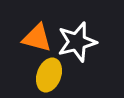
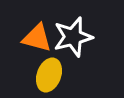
white star: moved 4 px left, 5 px up
